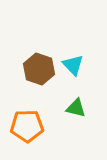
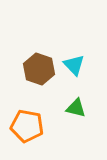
cyan triangle: moved 1 px right
orange pentagon: rotated 12 degrees clockwise
